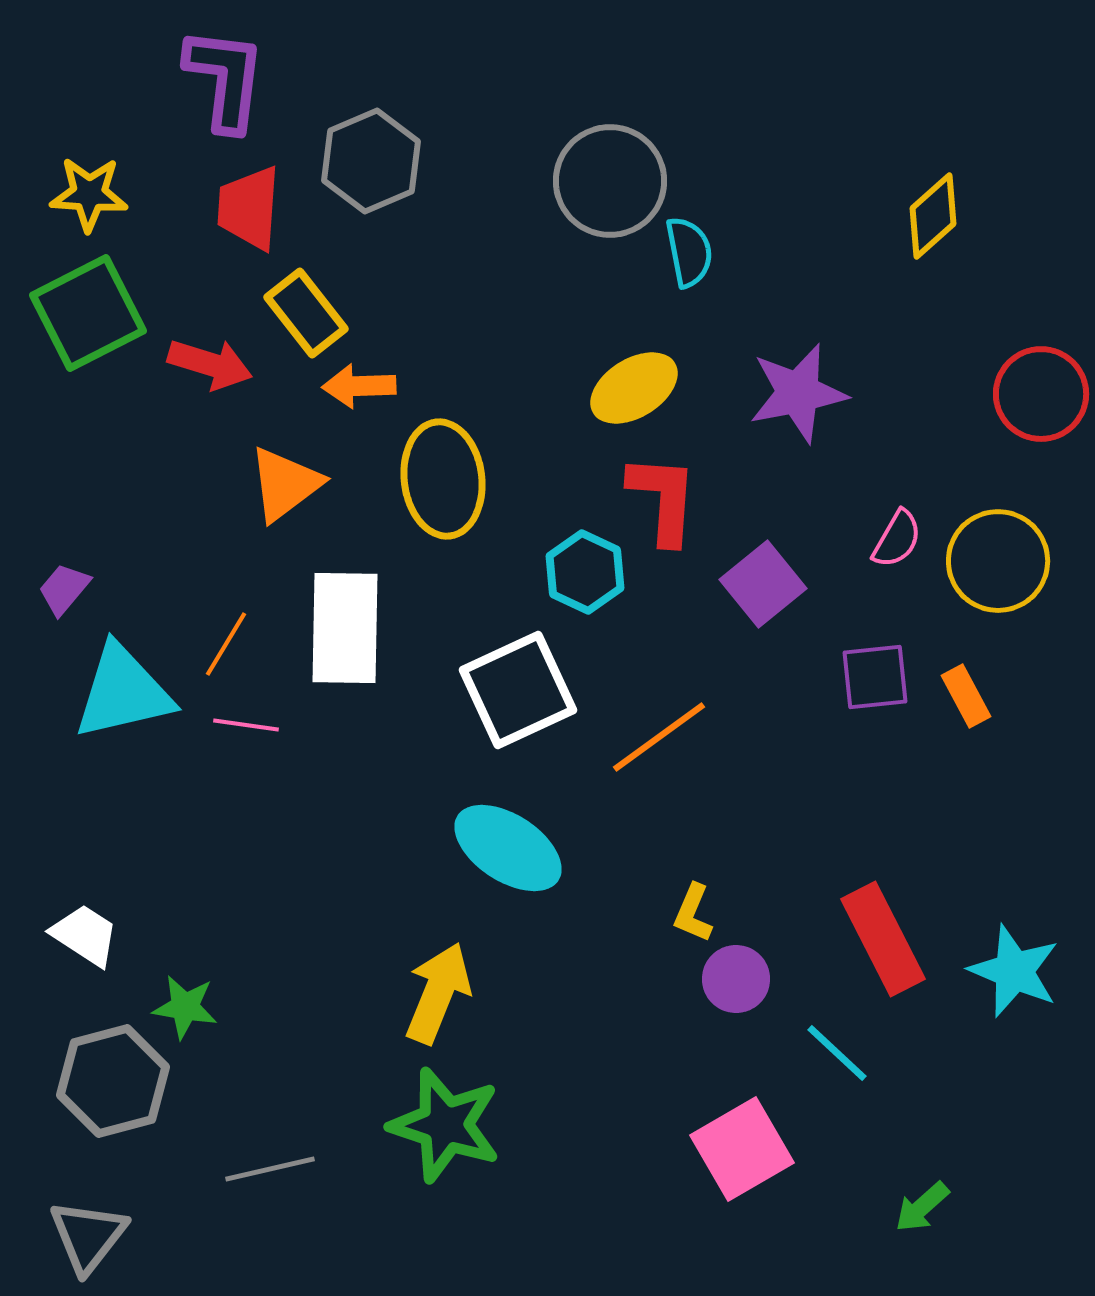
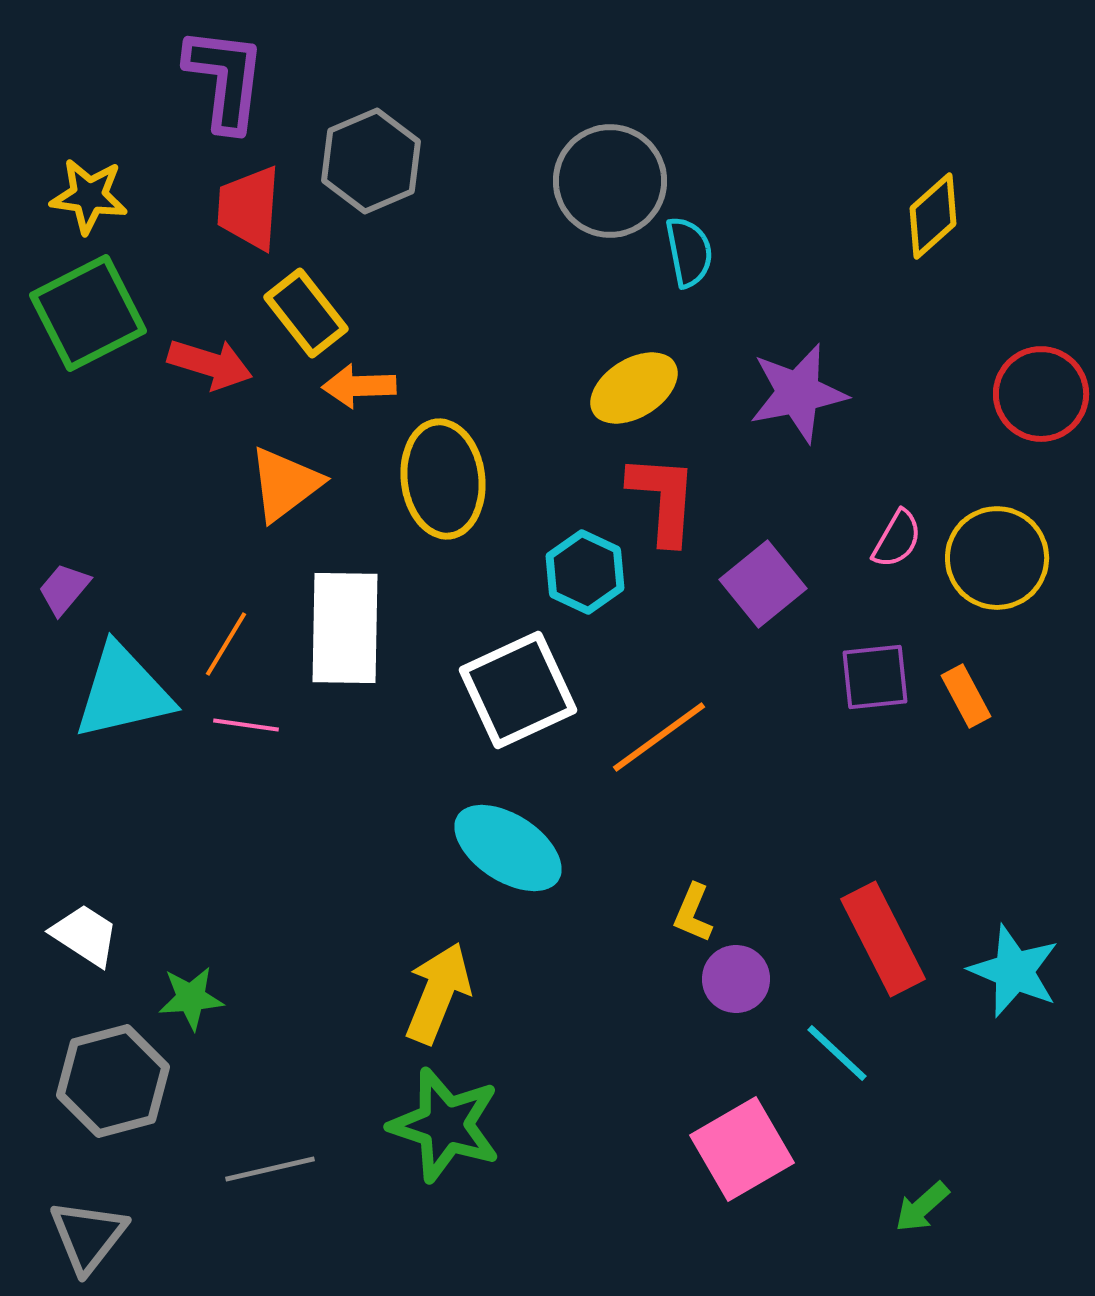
yellow star at (89, 194): moved 2 px down; rotated 4 degrees clockwise
yellow circle at (998, 561): moved 1 px left, 3 px up
green star at (185, 1007): moved 6 px right, 9 px up; rotated 14 degrees counterclockwise
